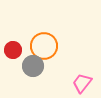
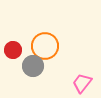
orange circle: moved 1 px right
